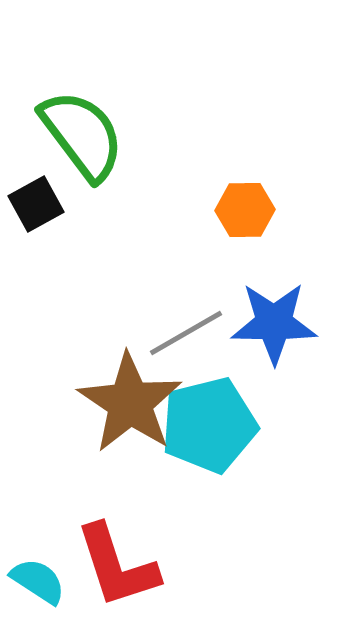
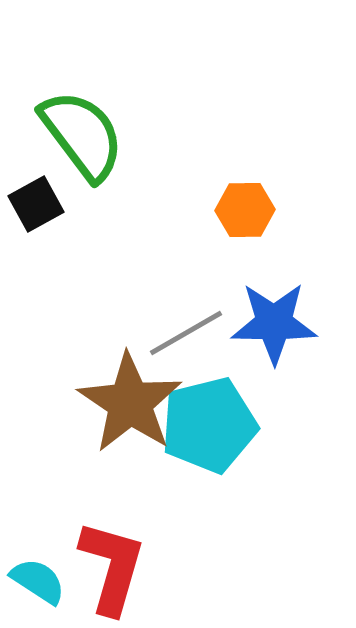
red L-shape: moved 5 px left, 1 px down; rotated 146 degrees counterclockwise
